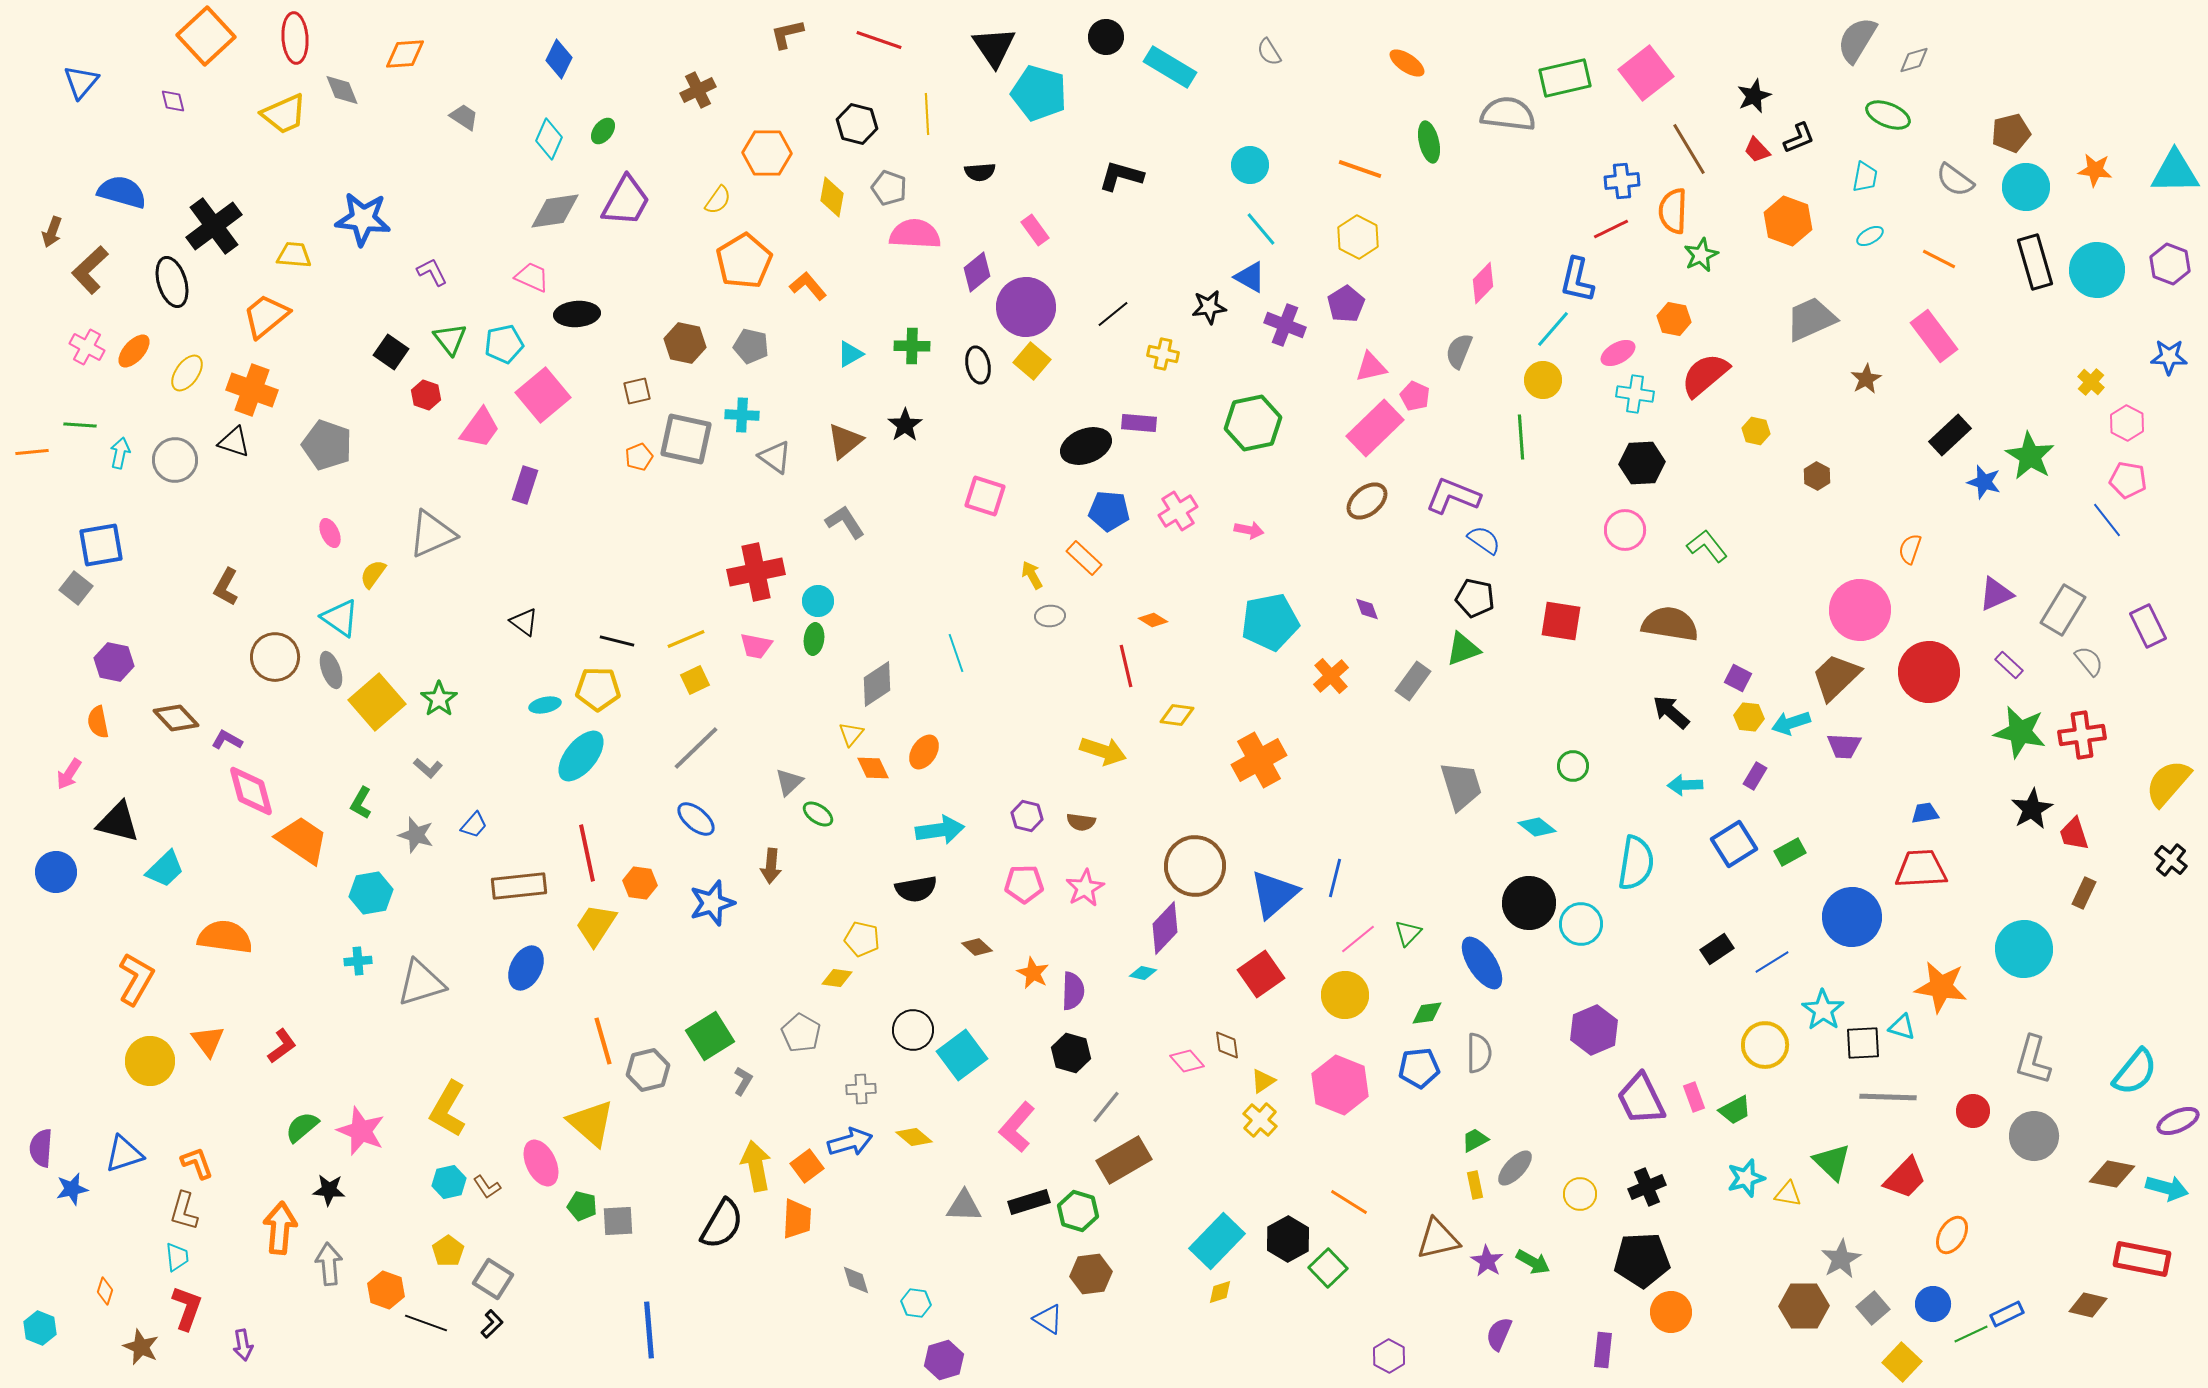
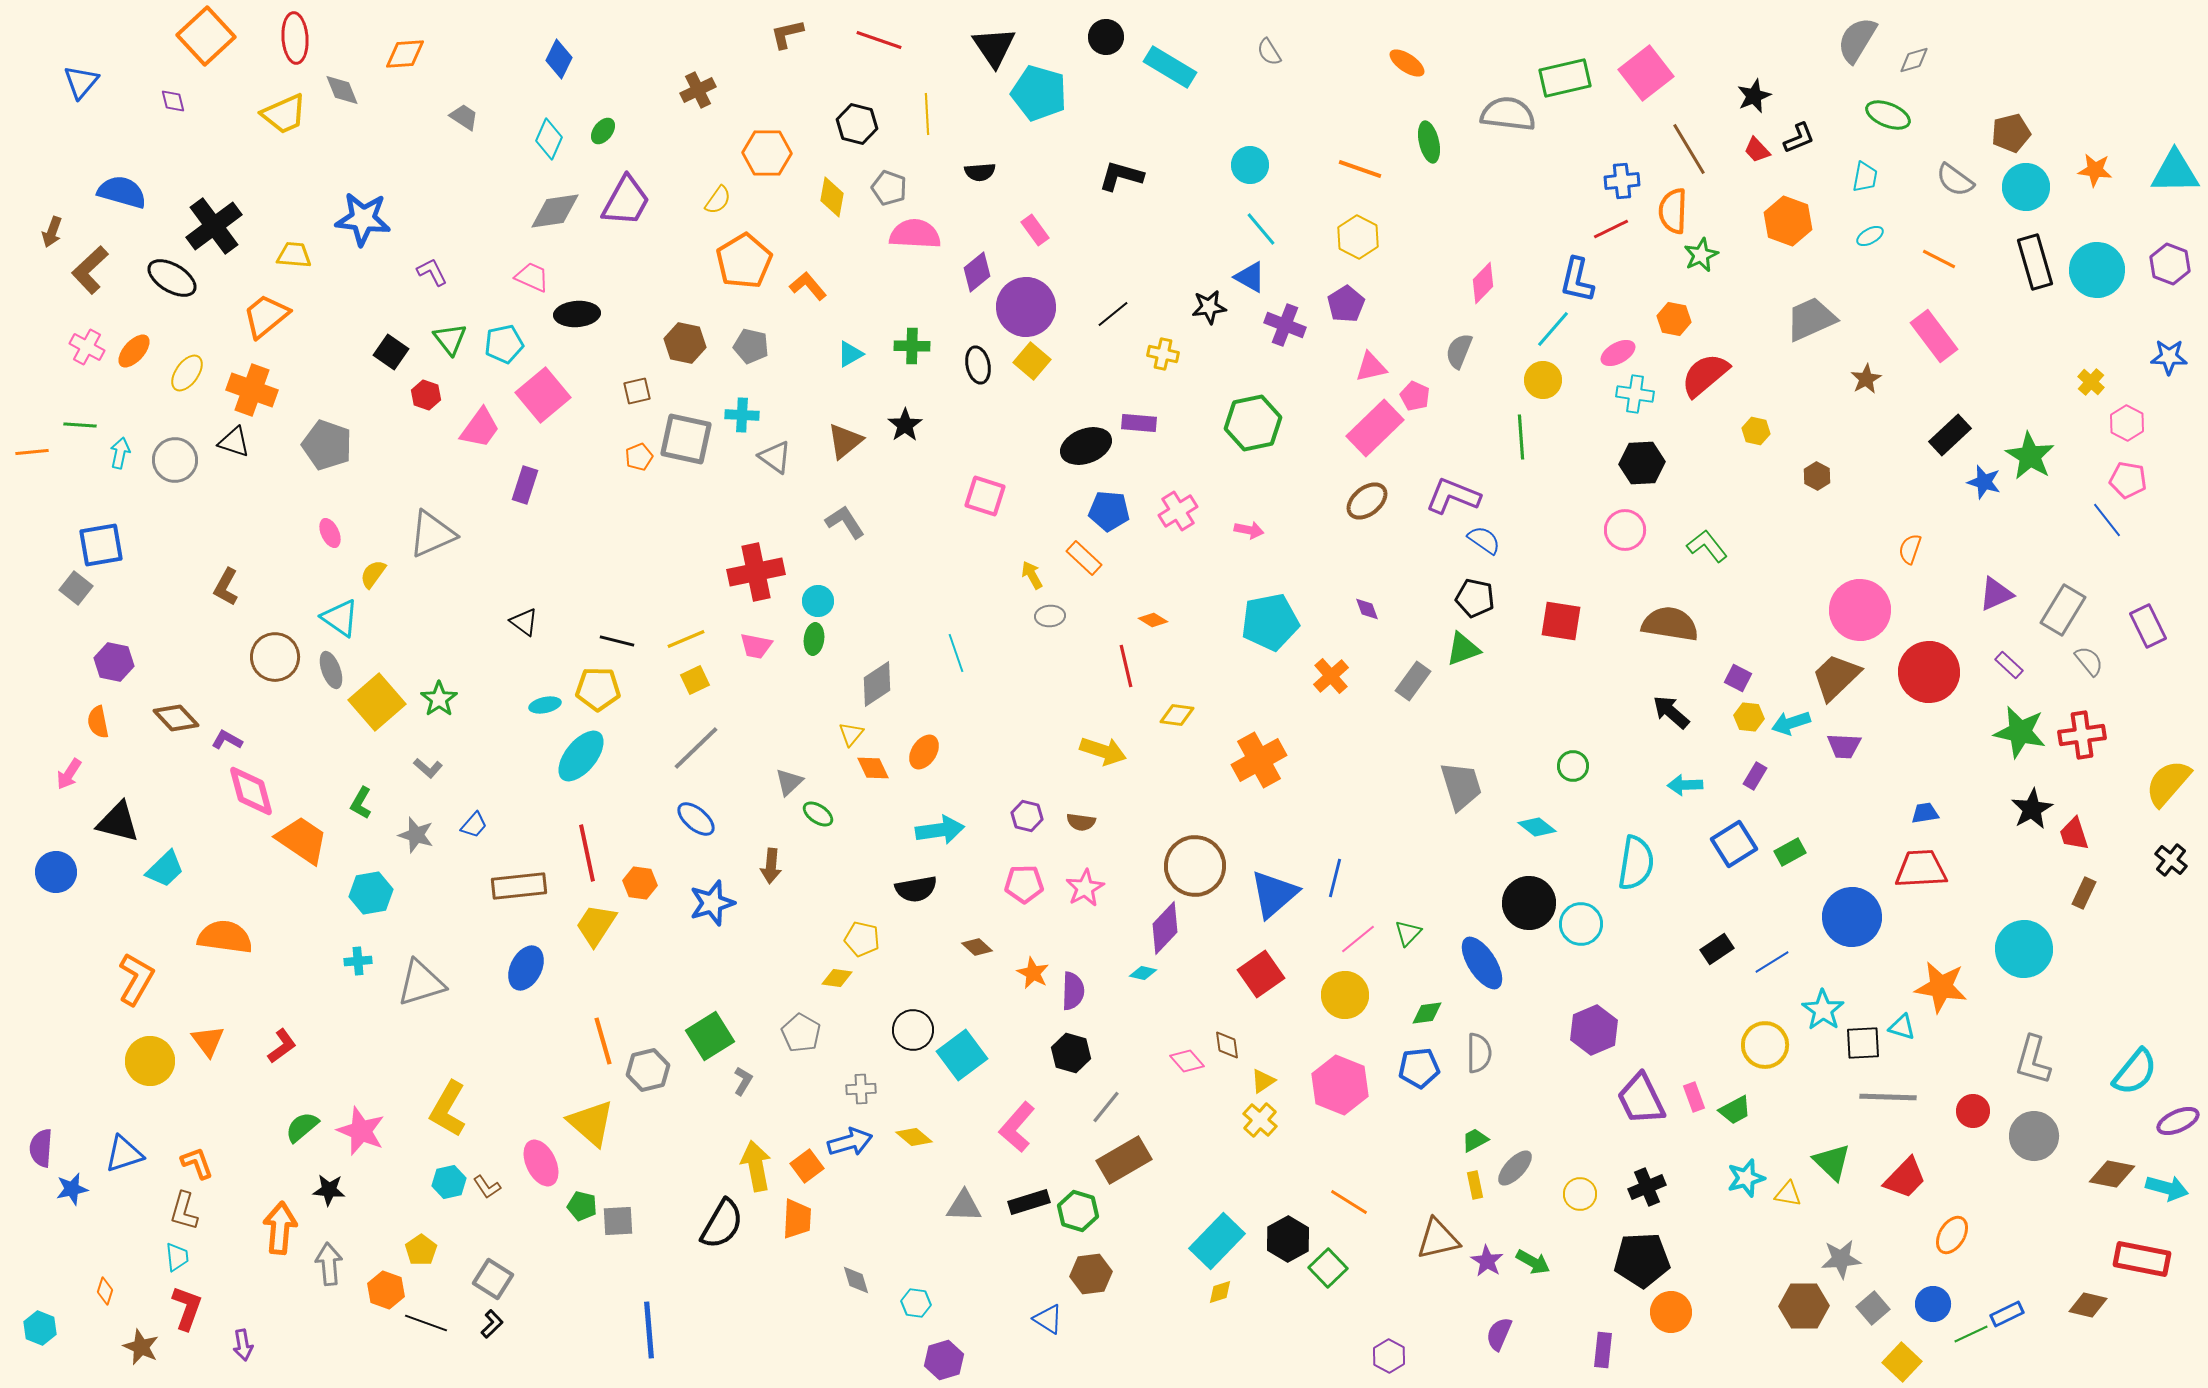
black ellipse at (172, 282): moved 4 px up; rotated 42 degrees counterclockwise
yellow pentagon at (448, 1251): moved 27 px left, 1 px up
gray star at (1841, 1259): rotated 24 degrees clockwise
